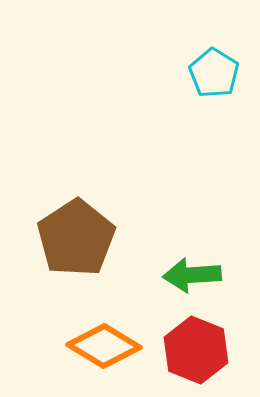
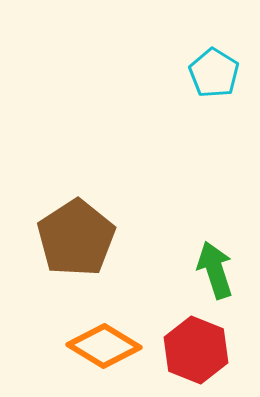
green arrow: moved 23 px right, 5 px up; rotated 76 degrees clockwise
